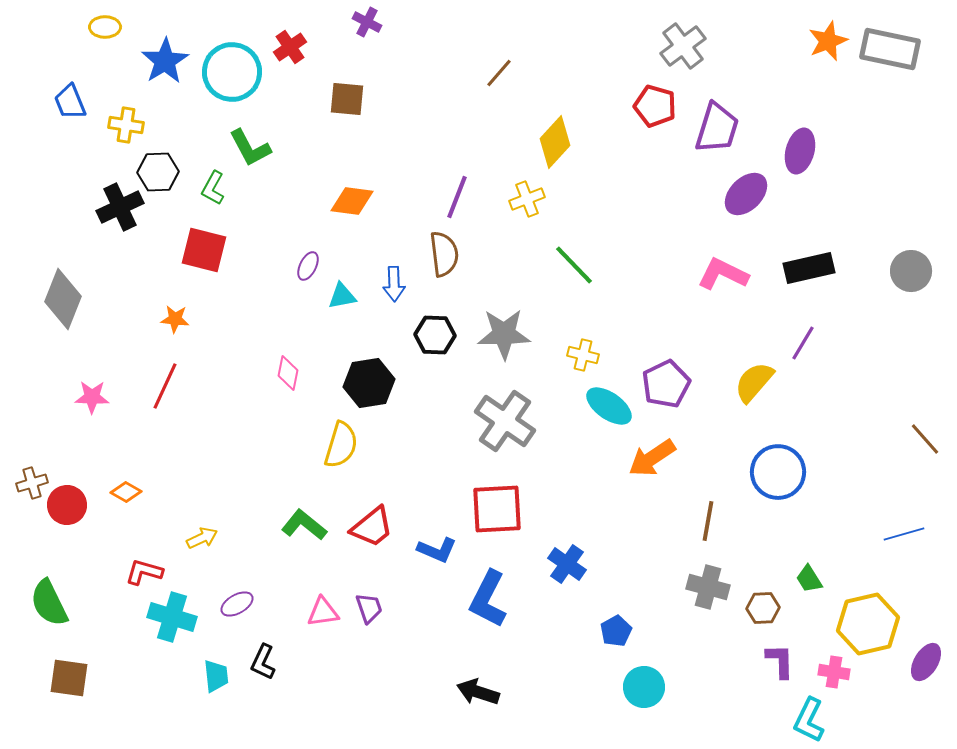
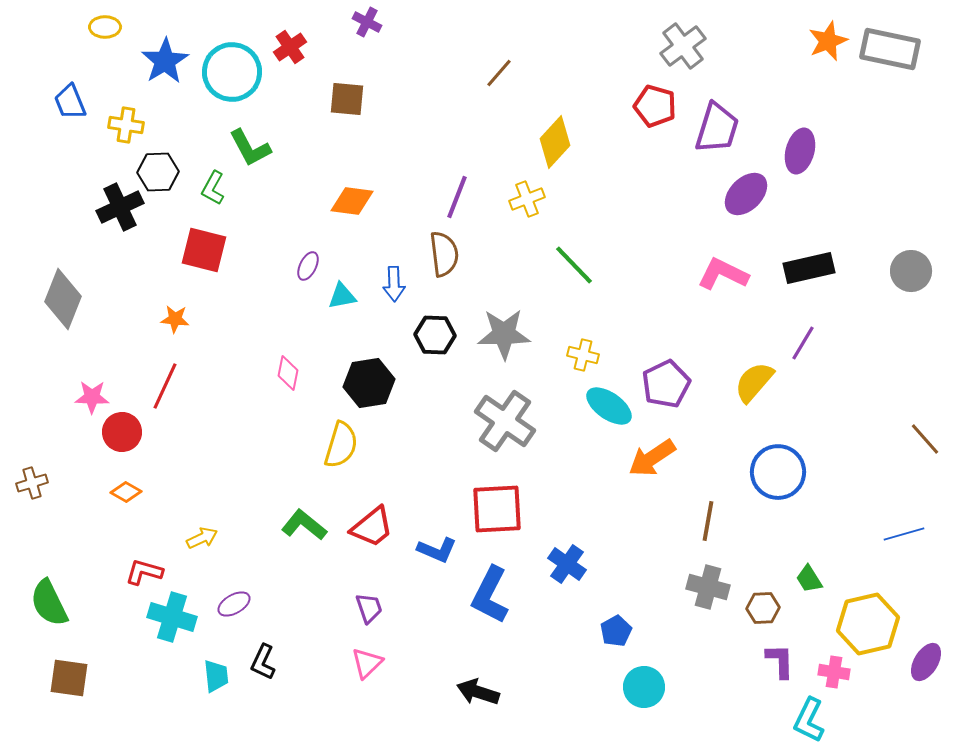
red circle at (67, 505): moved 55 px right, 73 px up
blue L-shape at (488, 599): moved 2 px right, 4 px up
purple ellipse at (237, 604): moved 3 px left
pink triangle at (323, 612): moved 44 px right, 51 px down; rotated 36 degrees counterclockwise
